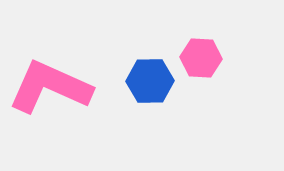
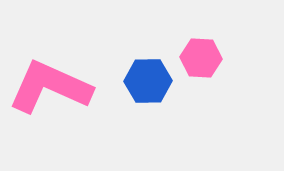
blue hexagon: moved 2 px left
